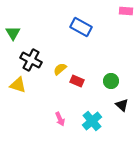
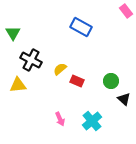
pink rectangle: rotated 48 degrees clockwise
yellow triangle: rotated 24 degrees counterclockwise
black triangle: moved 2 px right, 6 px up
